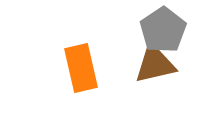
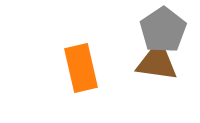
brown triangle: moved 2 px right, 2 px up; rotated 21 degrees clockwise
